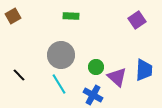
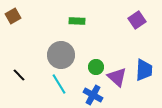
green rectangle: moved 6 px right, 5 px down
